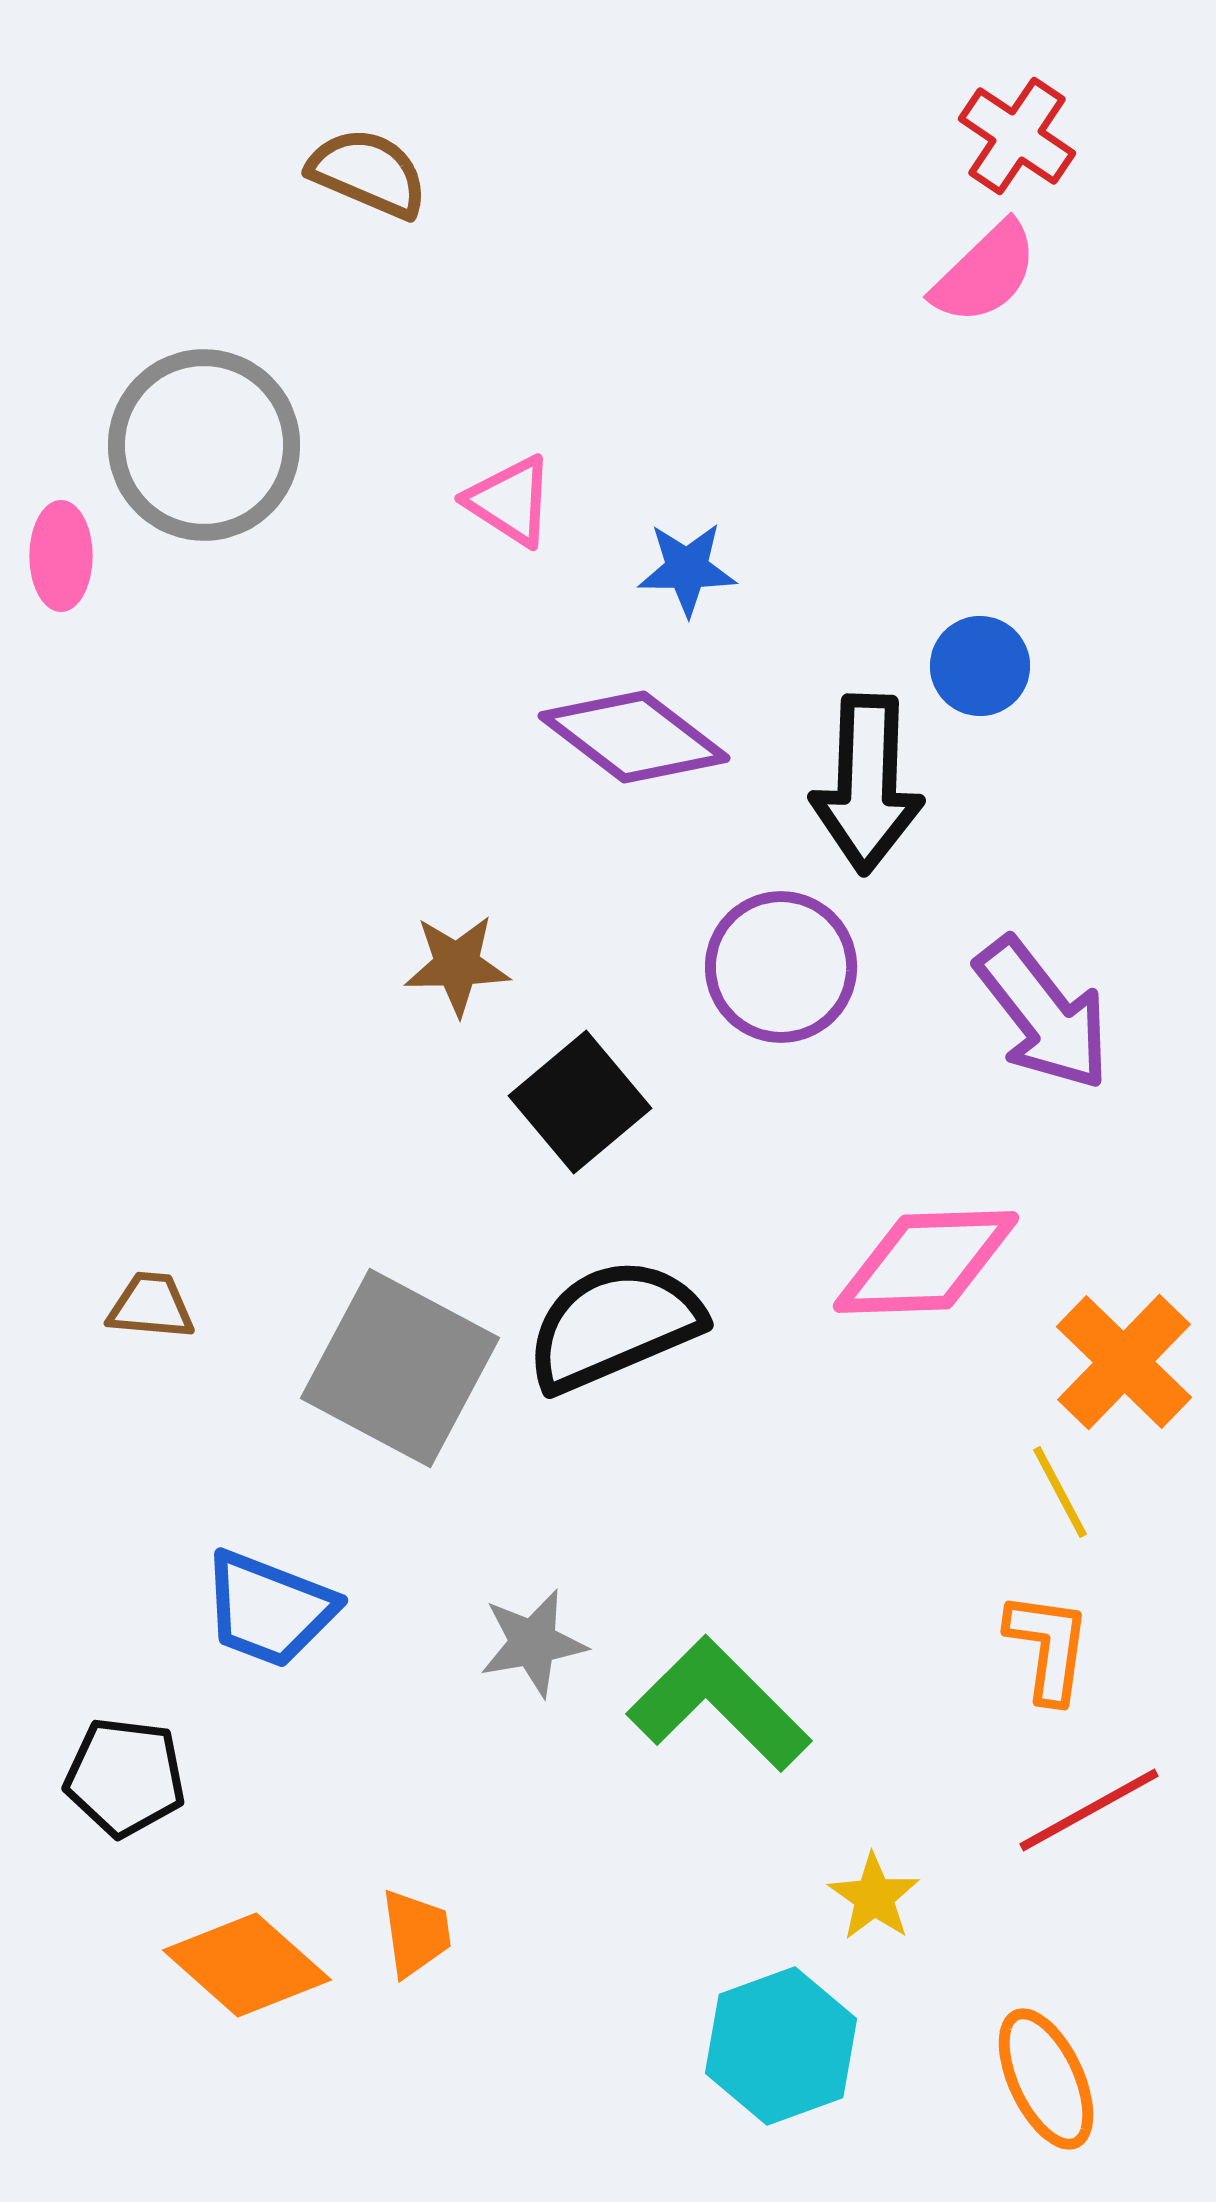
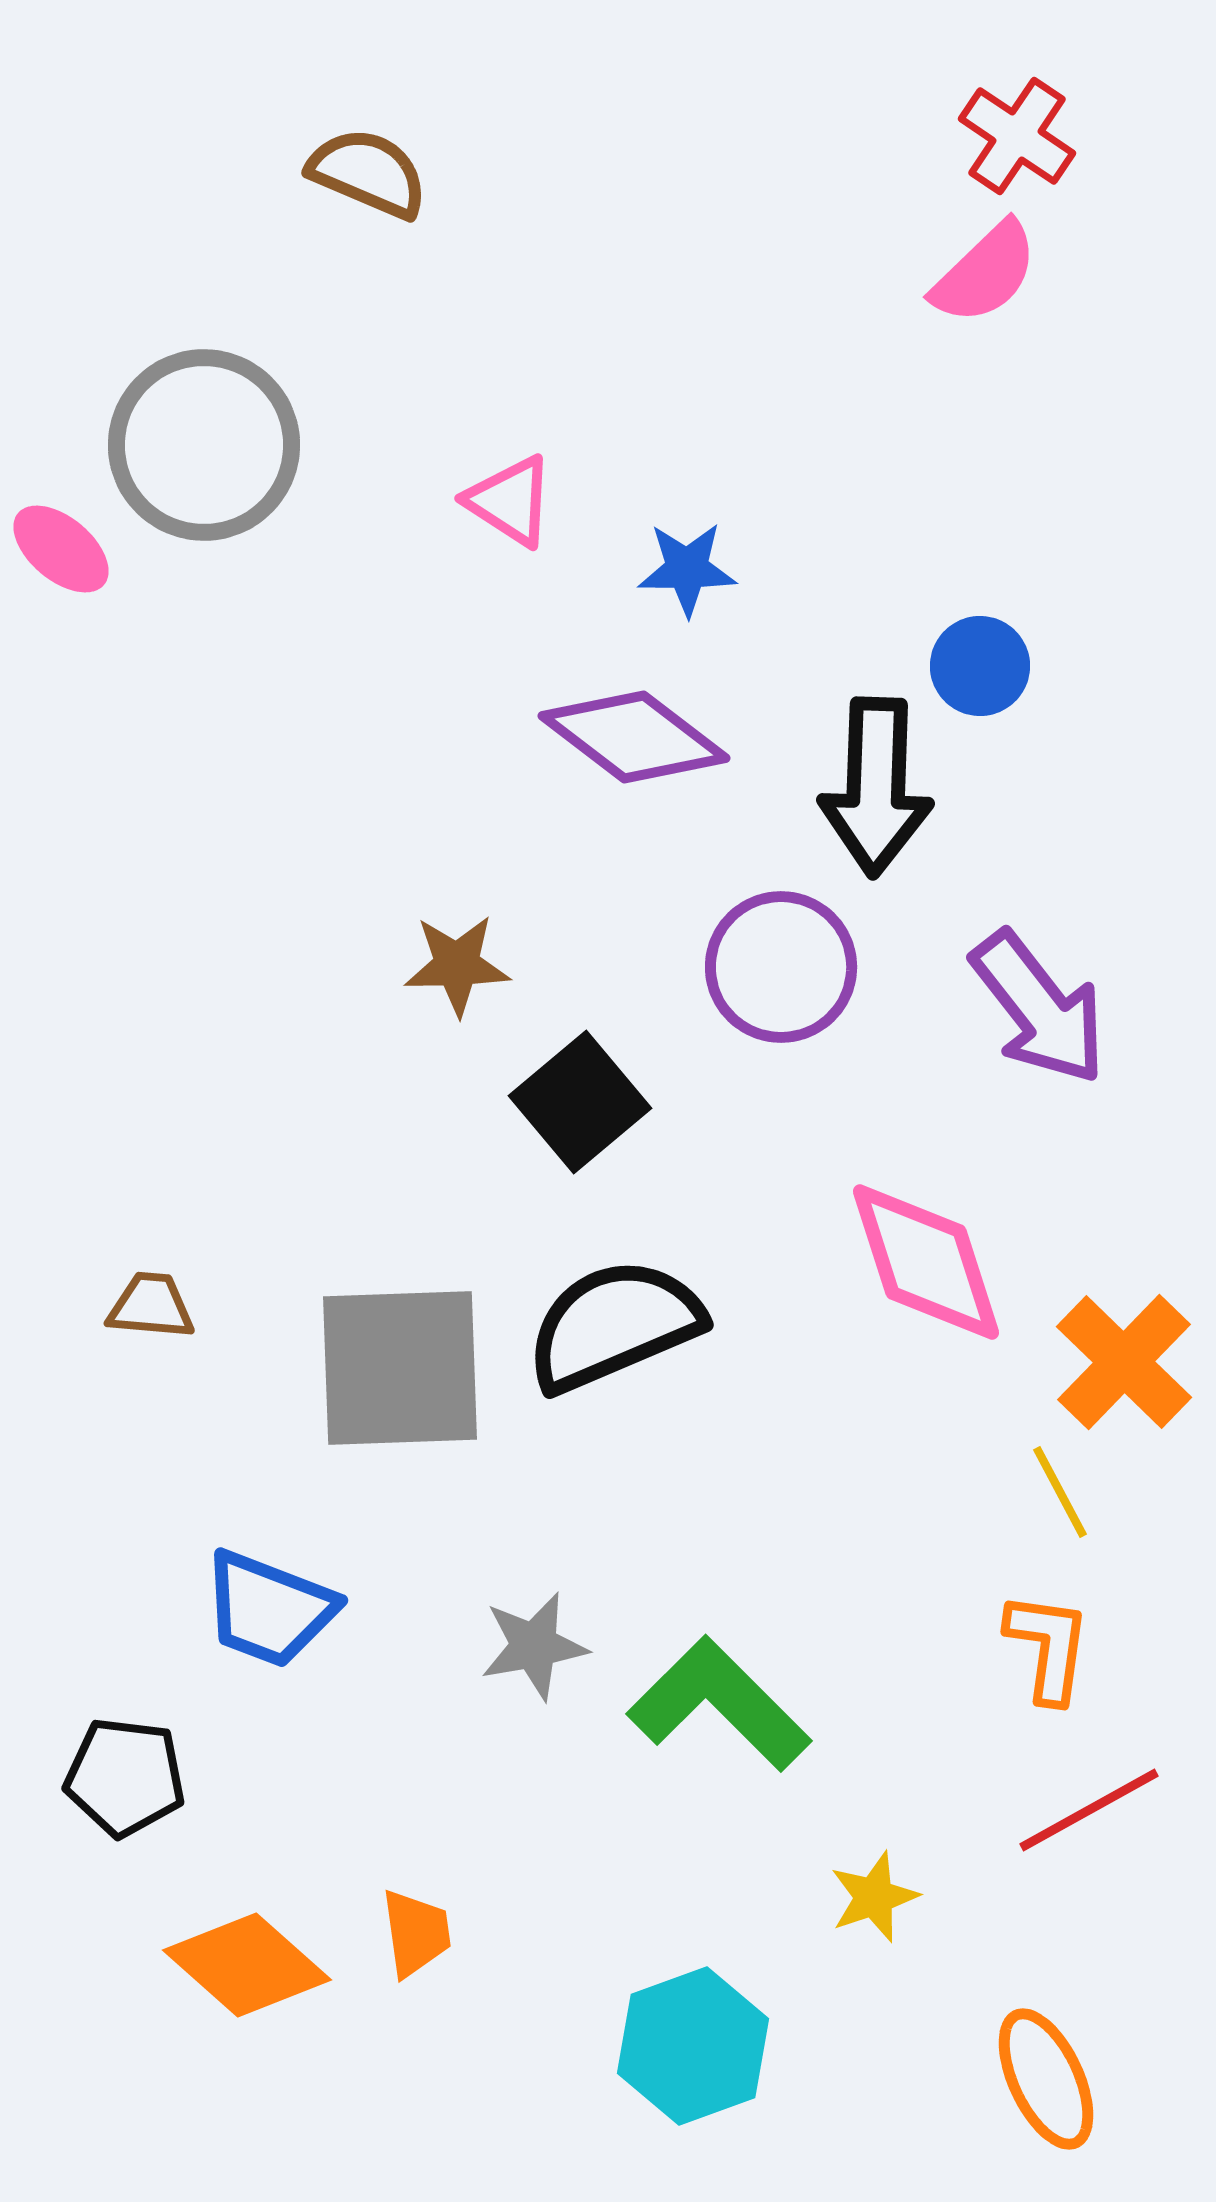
pink ellipse: moved 7 px up; rotated 50 degrees counterclockwise
black arrow: moved 9 px right, 3 px down
purple arrow: moved 4 px left, 6 px up
pink diamond: rotated 74 degrees clockwise
gray square: rotated 30 degrees counterclockwise
gray star: moved 1 px right, 3 px down
yellow star: rotated 18 degrees clockwise
cyan hexagon: moved 88 px left
